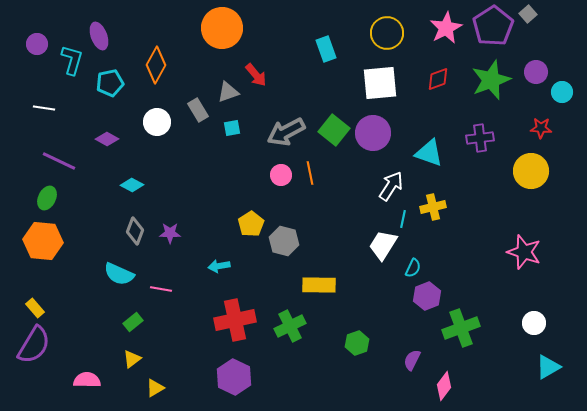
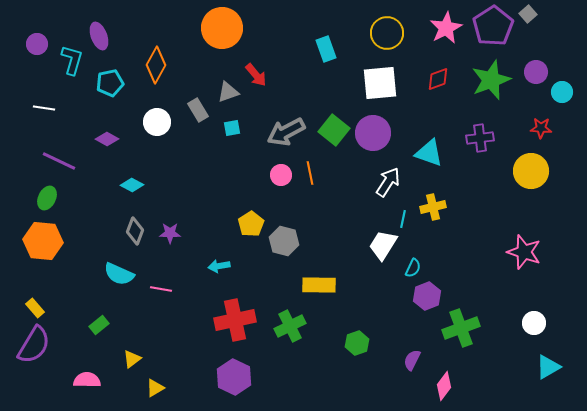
white arrow at (391, 186): moved 3 px left, 4 px up
green rectangle at (133, 322): moved 34 px left, 3 px down
